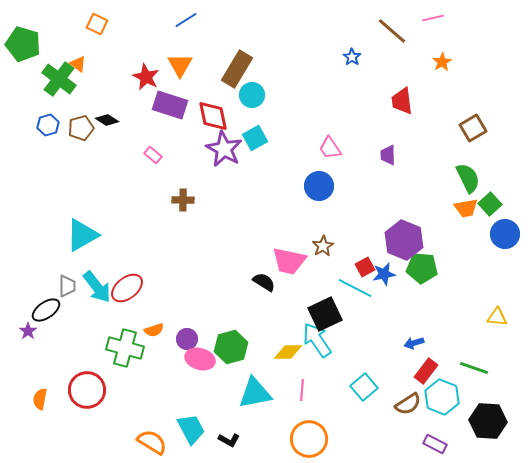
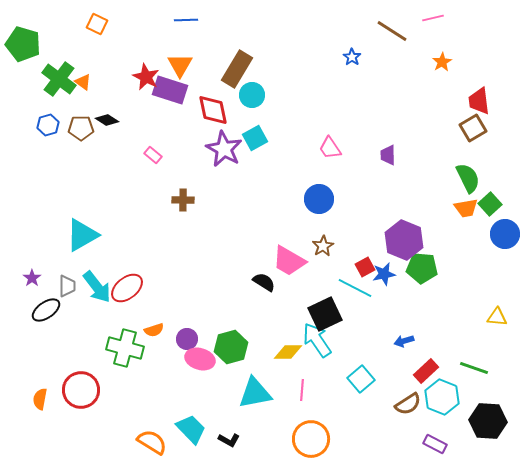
blue line at (186, 20): rotated 30 degrees clockwise
brown line at (392, 31): rotated 8 degrees counterclockwise
orange triangle at (78, 64): moved 5 px right, 18 px down
red trapezoid at (402, 101): moved 77 px right
purple rectangle at (170, 105): moved 15 px up
red diamond at (213, 116): moved 6 px up
brown pentagon at (81, 128): rotated 15 degrees clockwise
blue circle at (319, 186): moved 13 px down
pink trapezoid at (289, 261): rotated 18 degrees clockwise
purple star at (28, 331): moved 4 px right, 53 px up
blue arrow at (414, 343): moved 10 px left, 2 px up
red rectangle at (426, 371): rotated 10 degrees clockwise
cyan square at (364, 387): moved 3 px left, 8 px up
red circle at (87, 390): moved 6 px left
cyan trapezoid at (191, 429): rotated 16 degrees counterclockwise
orange circle at (309, 439): moved 2 px right
